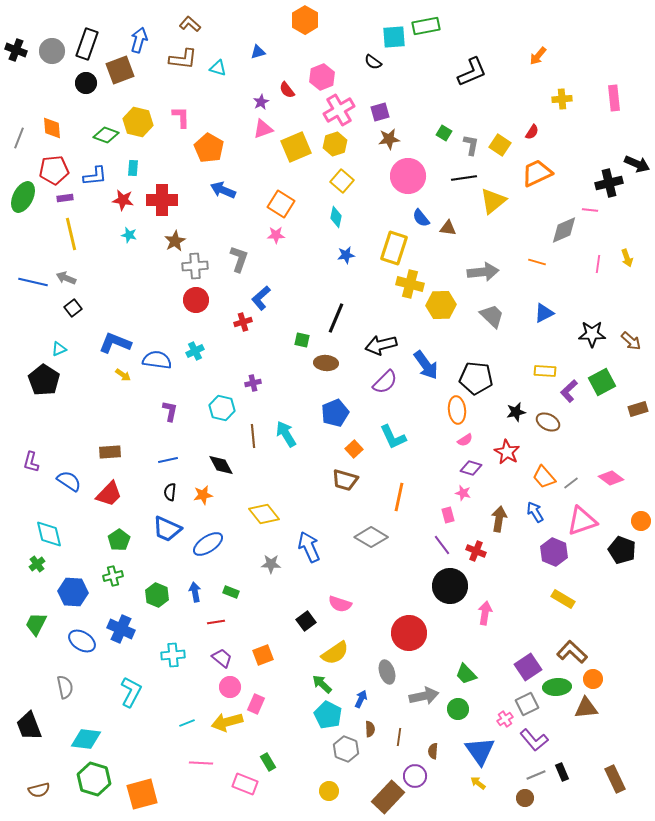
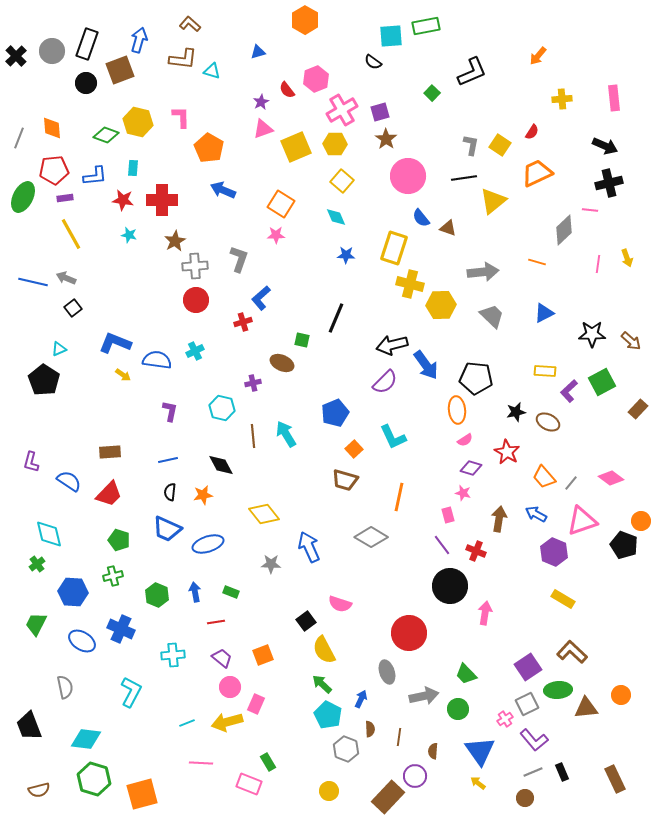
cyan square at (394, 37): moved 3 px left, 1 px up
black cross at (16, 50): moved 6 px down; rotated 25 degrees clockwise
cyan triangle at (218, 68): moved 6 px left, 3 px down
pink hexagon at (322, 77): moved 6 px left, 2 px down
pink cross at (339, 110): moved 3 px right
green square at (444, 133): moved 12 px left, 40 px up; rotated 14 degrees clockwise
brown star at (389, 139): moved 3 px left; rotated 30 degrees counterclockwise
yellow hexagon at (335, 144): rotated 20 degrees clockwise
black arrow at (637, 164): moved 32 px left, 18 px up
cyan diamond at (336, 217): rotated 35 degrees counterclockwise
brown triangle at (448, 228): rotated 12 degrees clockwise
gray diamond at (564, 230): rotated 20 degrees counterclockwise
yellow line at (71, 234): rotated 16 degrees counterclockwise
blue star at (346, 255): rotated 12 degrees clockwise
black arrow at (381, 345): moved 11 px right
brown ellipse at (326, 363): moved 44 px left; rotated 20 degrees clockwise
brown rectangle at (638, 409): rotated 30 degrees counterclockwise
gray line at (571, 483): rotated 14 degrees counterclockwise
blue arrow at (535, 512): moved 1 px right, 2 px down; rotated 30 degrees counterclockwise
green pentagon at (119, 540): rotated 20 degrees counterclockwise
blue ellipse at (208, 544): rotated 16 degrees clockwise
black pentagon at (622, 550): moved 2 px right, 5 px up
yellow semicircle at (335, 653): moved 11 px left, 3 px up; rotated 96 degrees clockwise
orange circle at (593, 679): moved 28 px right, 16 px down
green ellipse at (557, 687): moved 1 px right, 3 px down
gray line at (536, 775): moved 3 px left, 3 px up
pink rectangle at (245, 784): moved 4 px right
